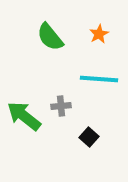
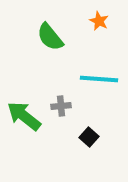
orange star: moved 13 px up; rotated 18 degrees counterclockwise
